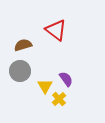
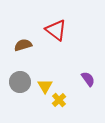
gray circle: moved 11 px down
purple semicircle: moved 22 px right
yellow cross: moved 1 px down
